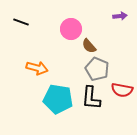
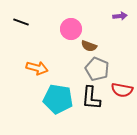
brown semicircle: rotated 28 degrees counterclockwise
